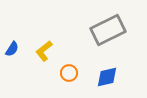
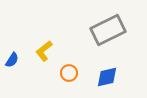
blue semicircle: moved 11 px down
